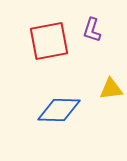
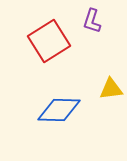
purple L-shape: moved 9 px up
red square: rotated 21 degrees counterclockwise
